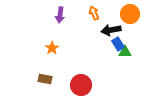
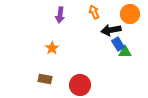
orange arrow: moved 1 px up
red circle: moved 1 px left
